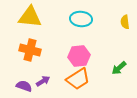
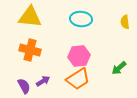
purple semicircle: rotated 42 degrees clockwise
